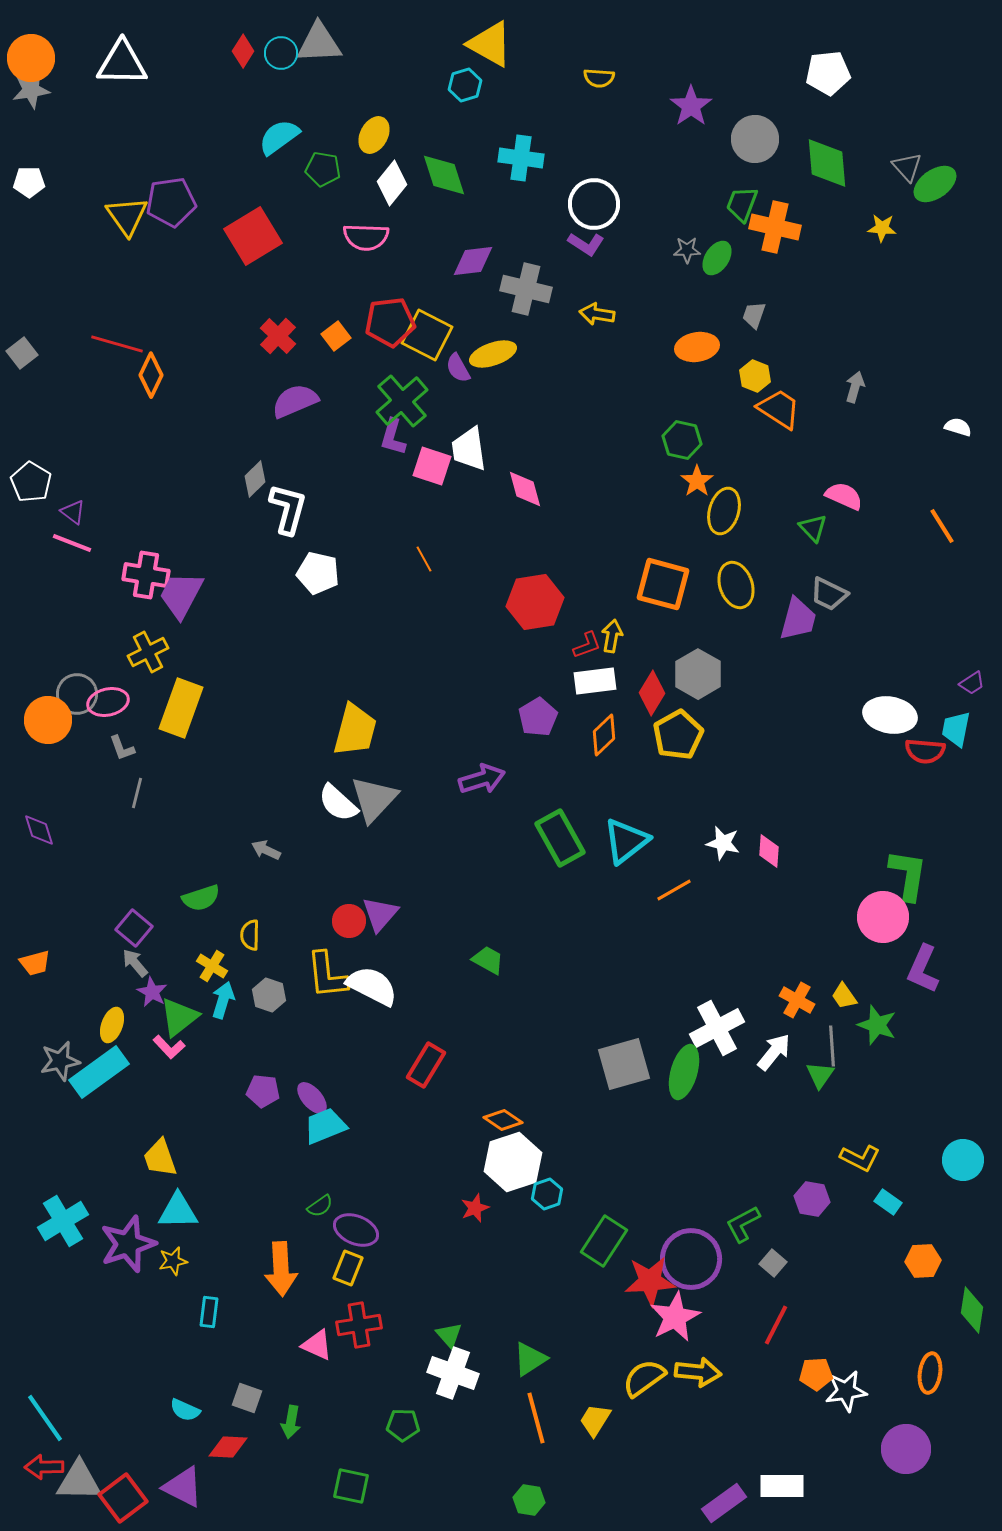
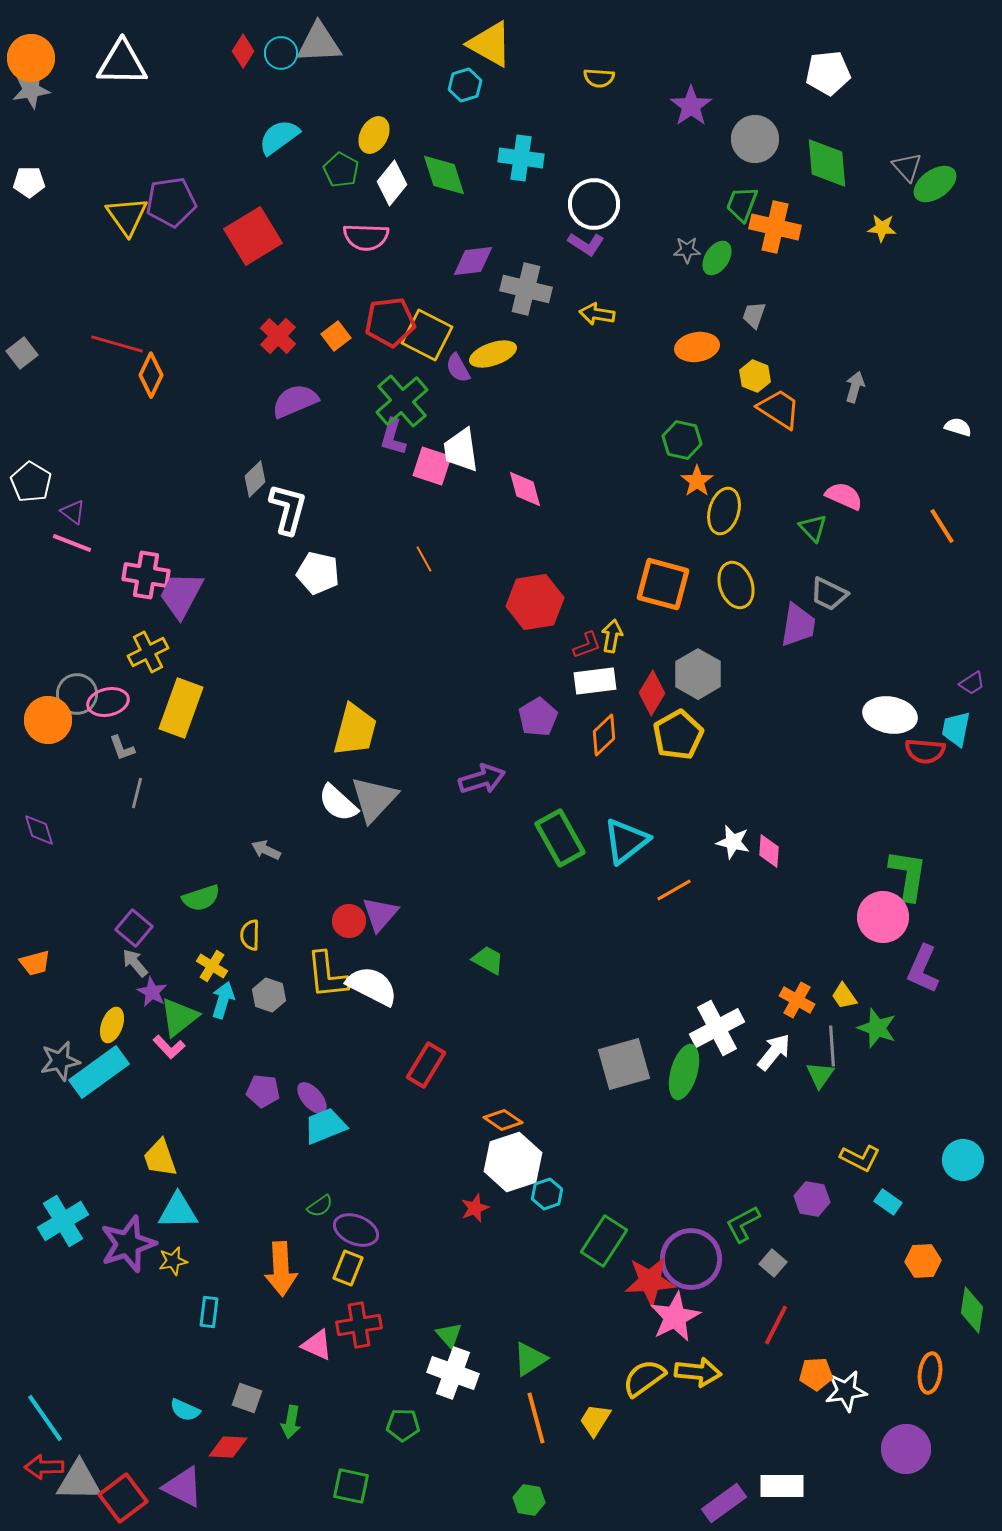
green pentagon at (323, 169): moved 18 px right, 1 px down; rotated 20 degrees clockwise
white trapezoid at (469, 449): moved 8 px left, 1 px down
purple trapezoid at (798, 619): moved 6 px down; rotated 6 degrees counterclockwise
white star at (723, 843): moved 10 px right, 1 px up
green star at (877, 1025): moved 3 px down
